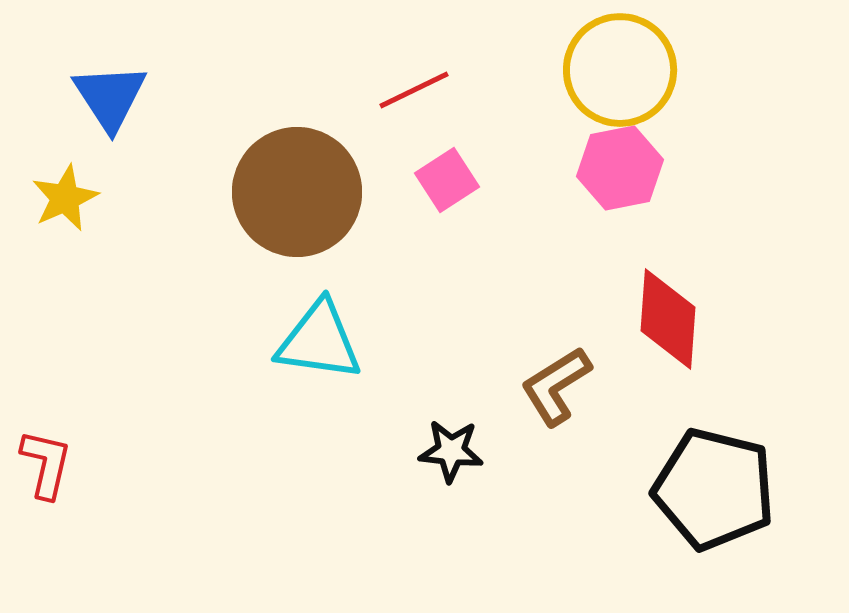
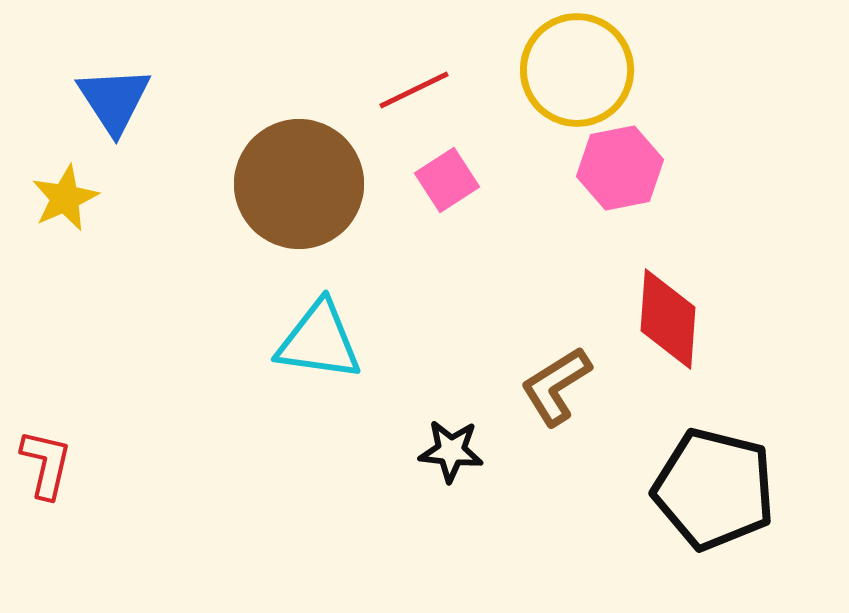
yellow circle: moved 43 px left
blue triangle: moved 4 px right, 3 px down
brown circle: moved 2 px right, 8 px up
